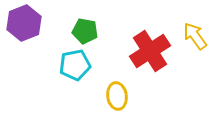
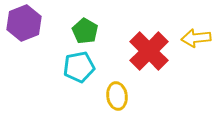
green pentagon: rotated 20 degrees clockwise
yellow arrow: moved 1 px right, 2 px down; rotated 60 degrees counterclockwise
red cross: moved 1 px left; rotated 12 degrees counterclockwise
cyan pentagon: moved 4 px right, 2 px down
